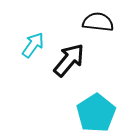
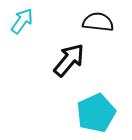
cyan arrow: moved 11 px left, 24 px up
cyan pentagon: rotated 9 degrees clockwise
